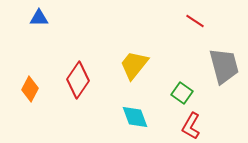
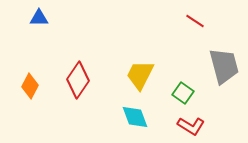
yellow trapezoid: moved 6 px right, 10 px down; rotated 12 degrees counterclockwise
orange diamond: moved 3 px up
green square: moved 1 px right
red L-shape: rotated 88 degrees counterclockwise
